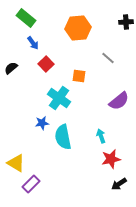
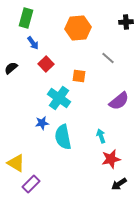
green rectangle: rotated 66 degrees clockwise
